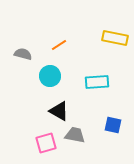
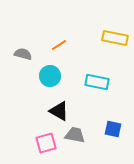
cyan rectangle: rotated 15 degrees clockwise
blue square: moved 4 px down
